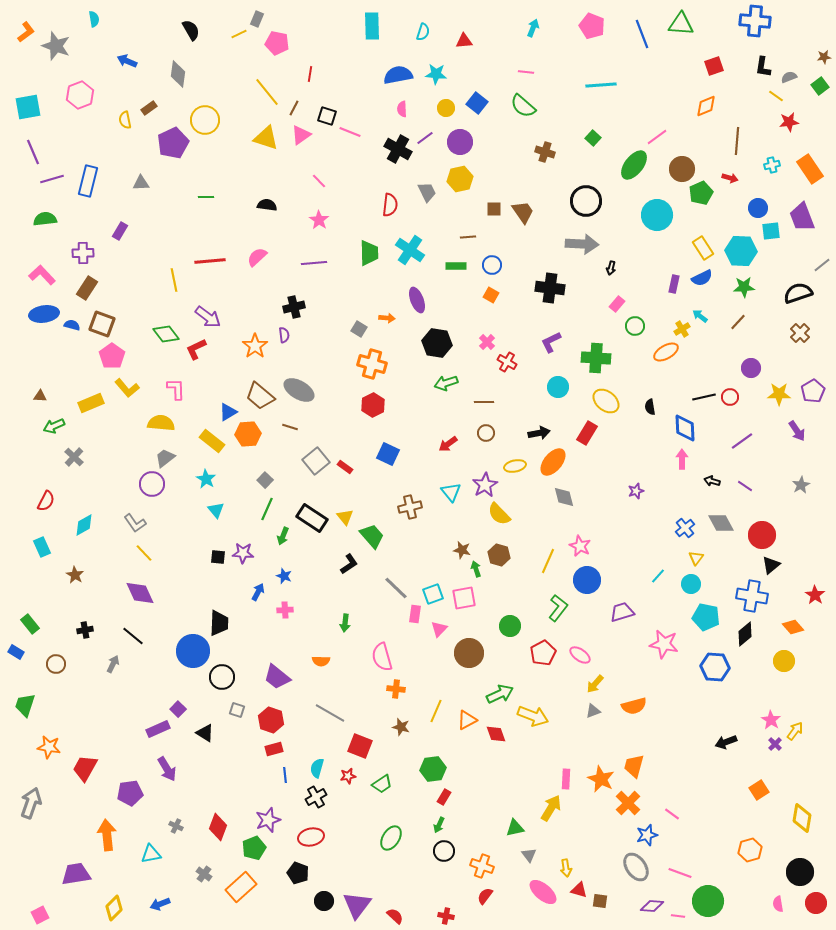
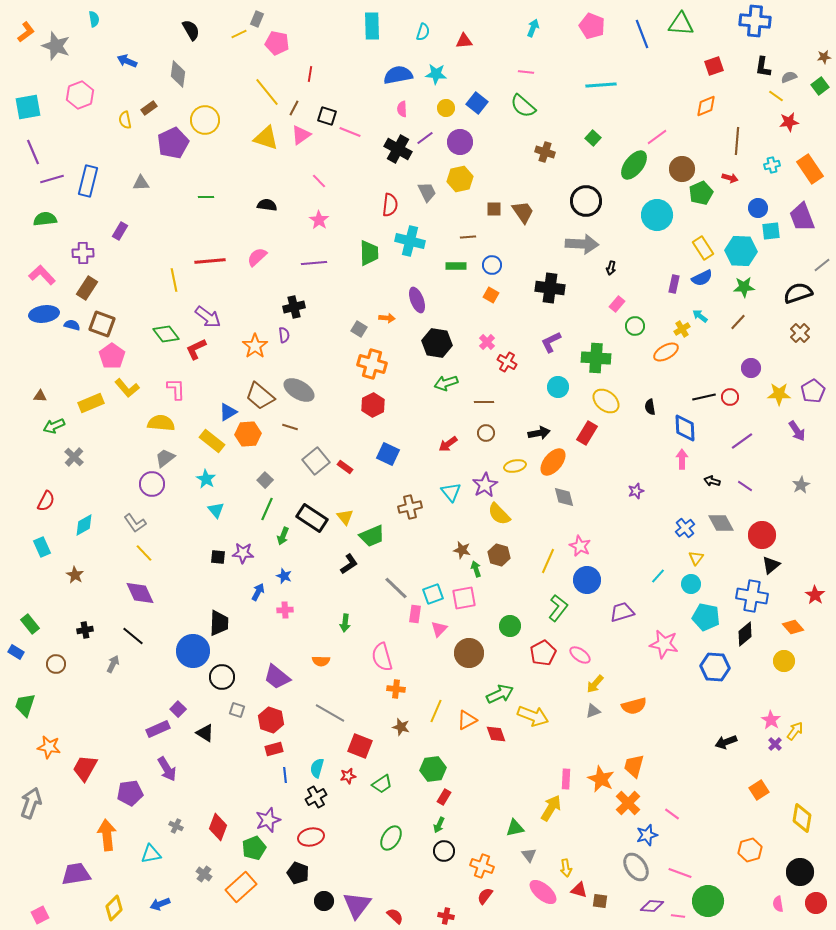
cyan cross at (410, 250): moved 9 px up; rotated 20 degrees counterclockwise
green trapezoid at (372, 536): rotated 108 degrees clockwise
